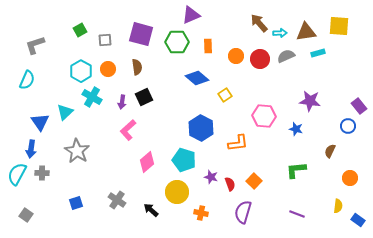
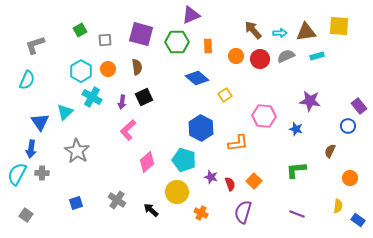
brown arrow at (259, 23): moved 6 px left, 7 px down
cyan rectangle at (318, 53): moved 1 px left, 3 px down
orange cross at (201, 213): rotated 16 degrees clockwise
